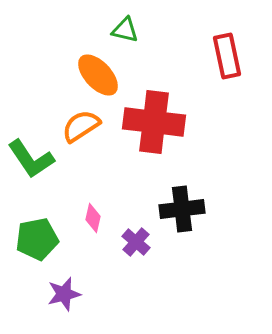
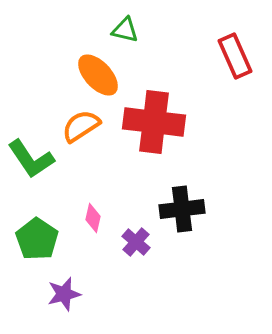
red rectangle: moved 8 px right; rotated 12 degrees counterclockwise
green pentagon: rotated 27 degrees counterclockwise
